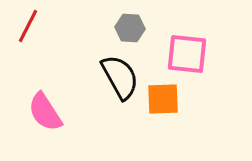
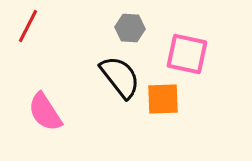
pink square: rotated 6 degrees clockwise
black semicircle: rotated 9 degrees counterclockwise
